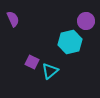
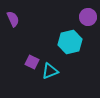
purple circle: moved 2 px right, 4 px up
cyan triangle: rotated 18 degrees clockwise
